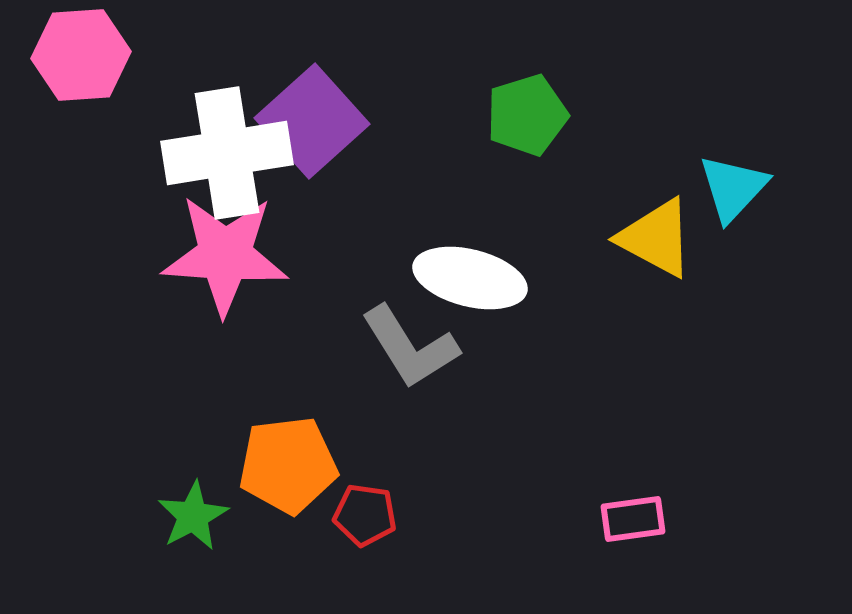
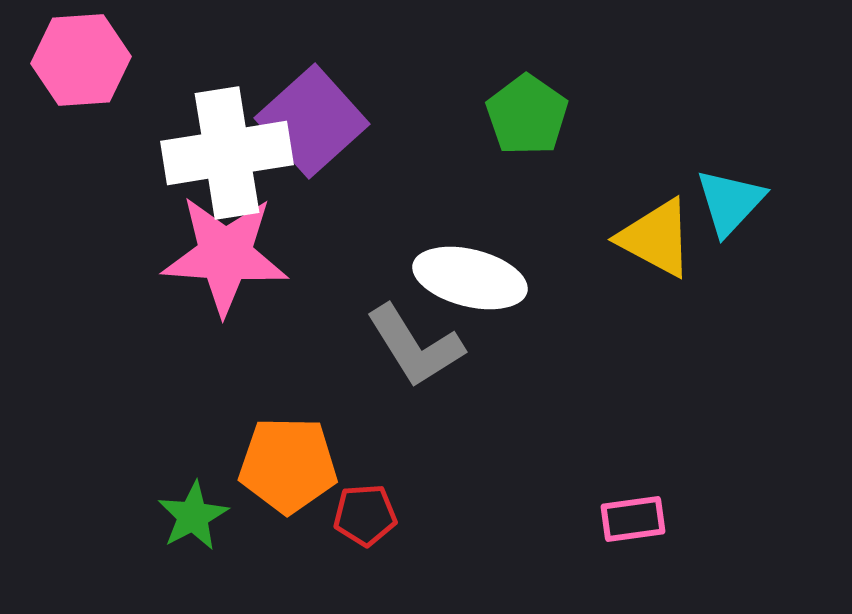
pink hexagon: moved 5 px down
green pentagon: rotated 20 degrees counterclockwise
cyan triangle: moved 3 px left, 14 px down
gray L-shape: moved 5 px right, 1 px up
orange pentagon: rotated 8 degrees clockwise
red pentagon: rotated 12 degrees counterclockwise
